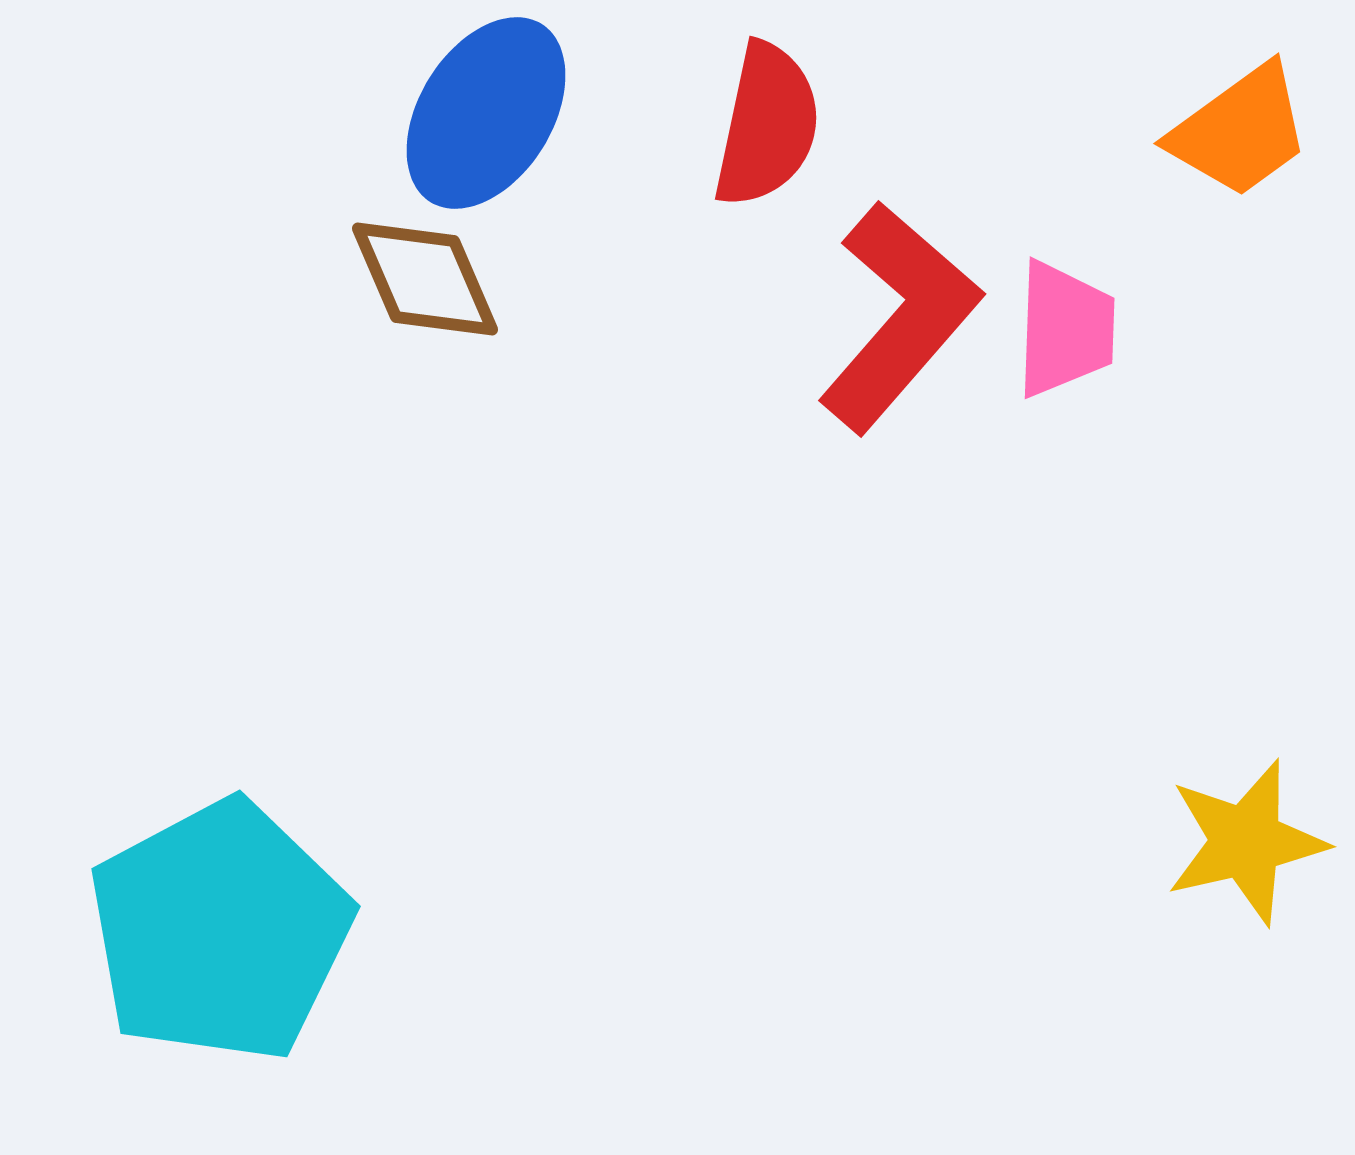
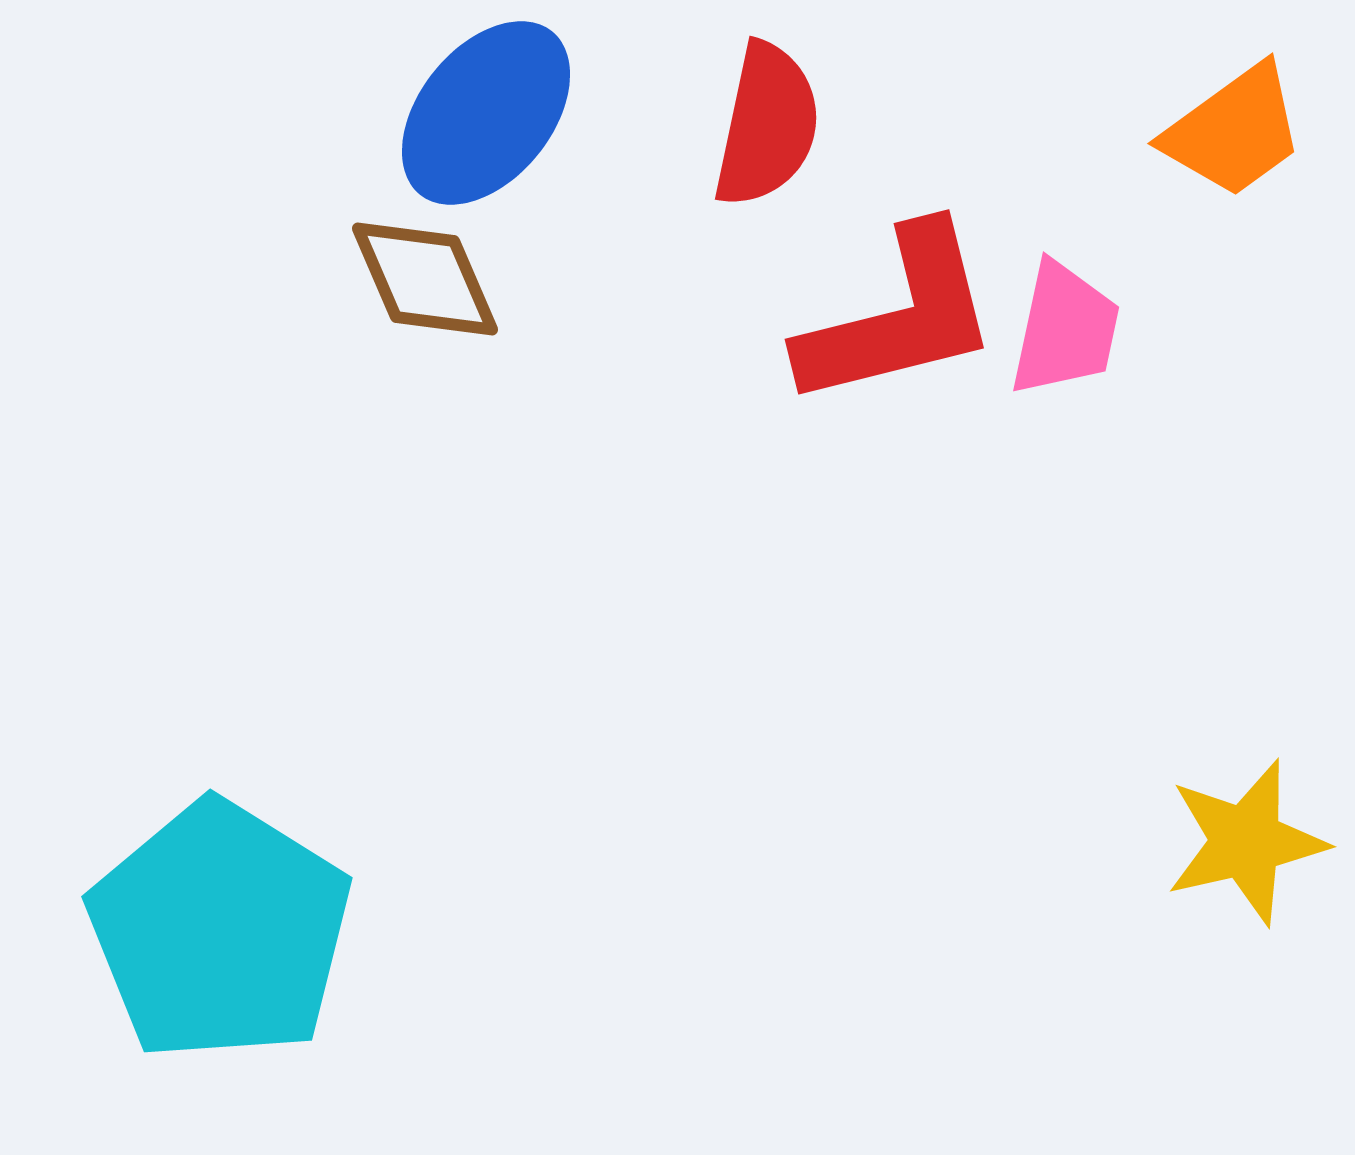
blue ellipse: rotated 7 degrees clockwise
orange trapezoid: moved 6 px left
red L-shape: rotated 35 degrees clockwise
pink trapezoid: rotated 10 degrees clockwise
cyan pentagon: rotated 12 degrees counterclockwise
